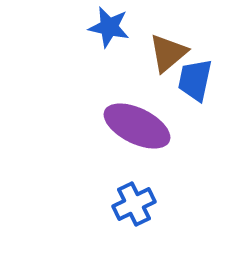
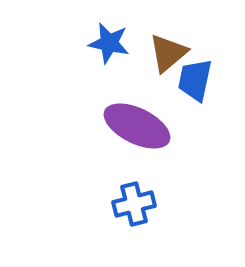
blue star: moved 16 px down
blue cross: rotated 12 degrees clockwise
